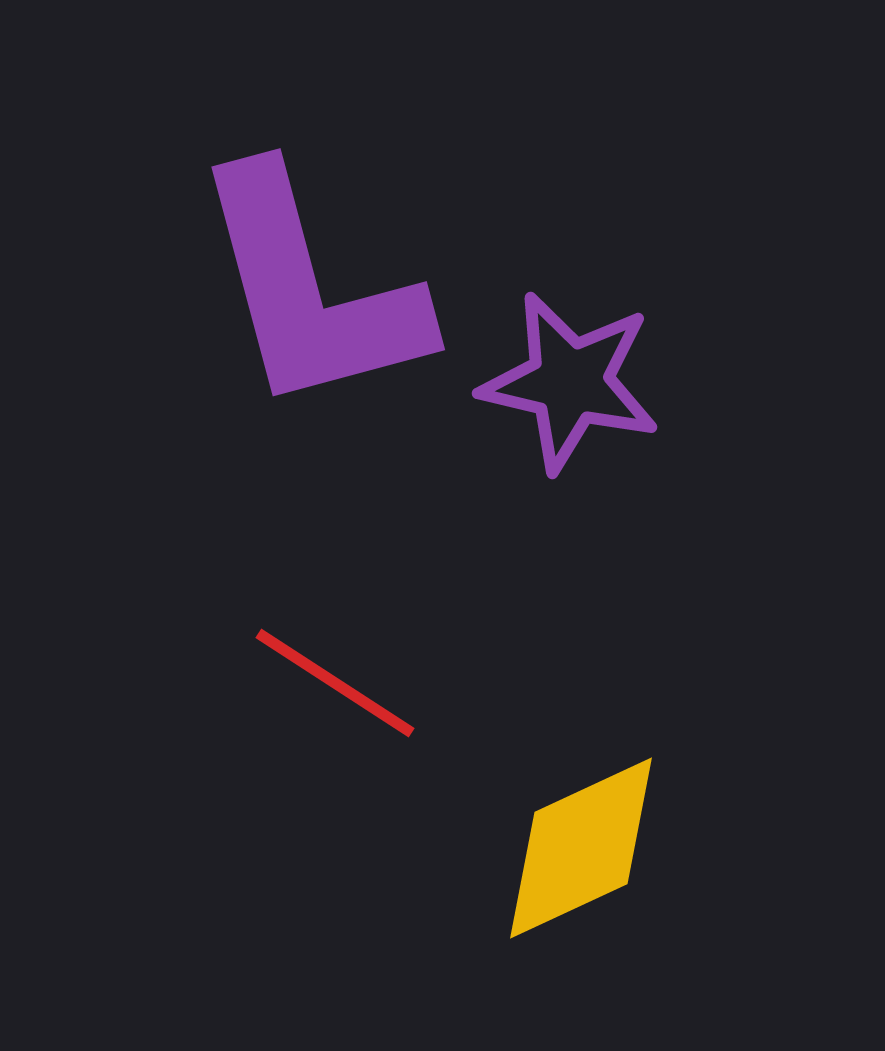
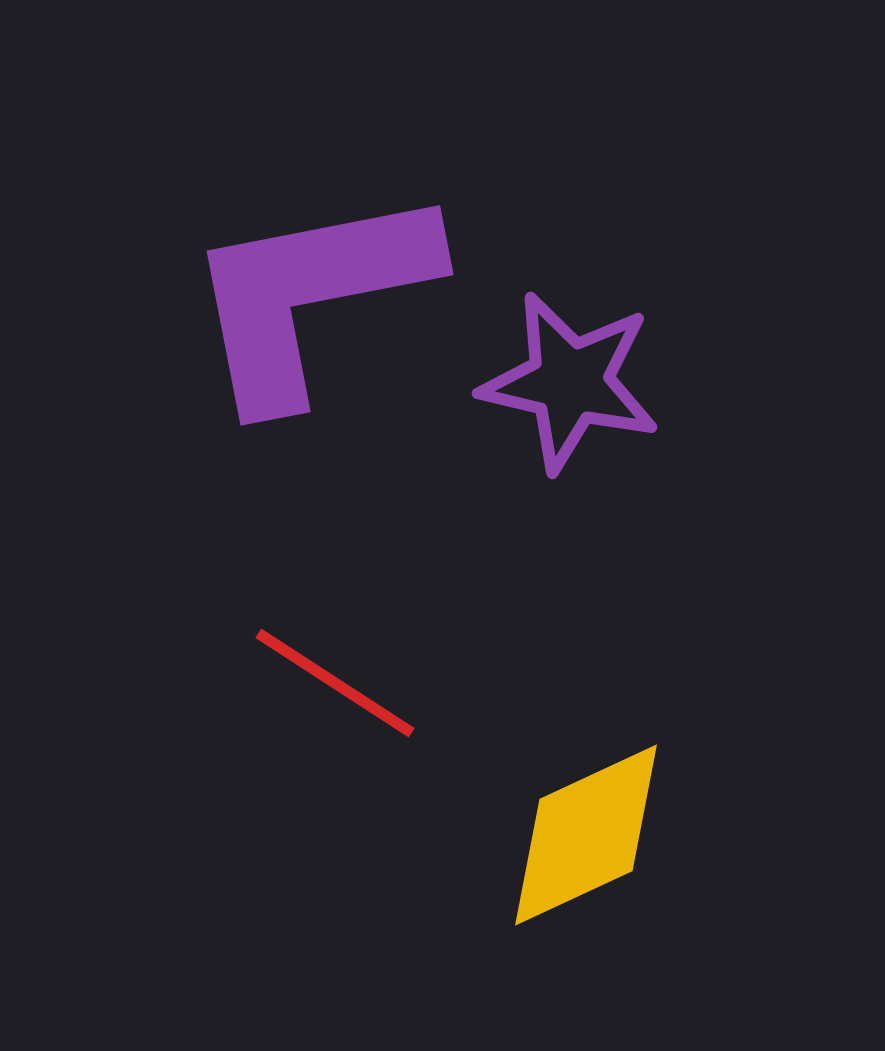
purple L-shape: moved 5 px down; rotated 94 degrees clockwise
yellow diamond: moved 5 px right, 13 px up
